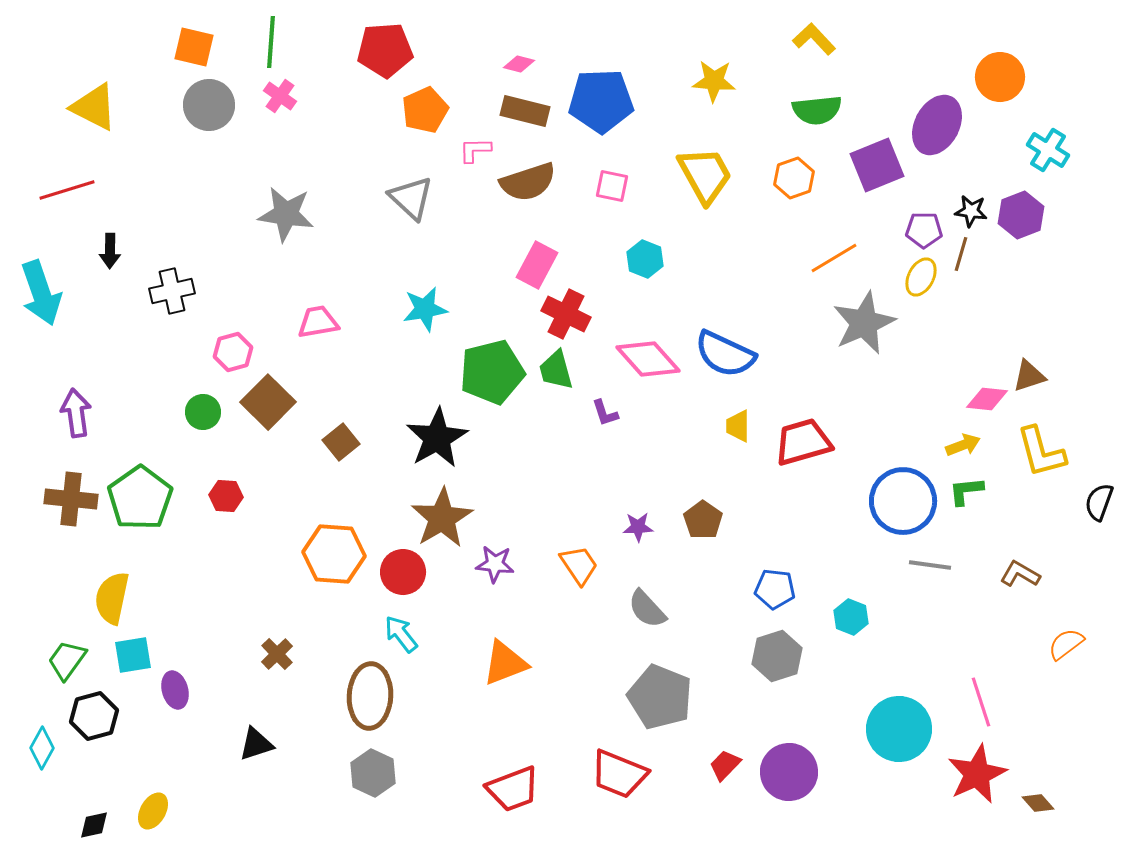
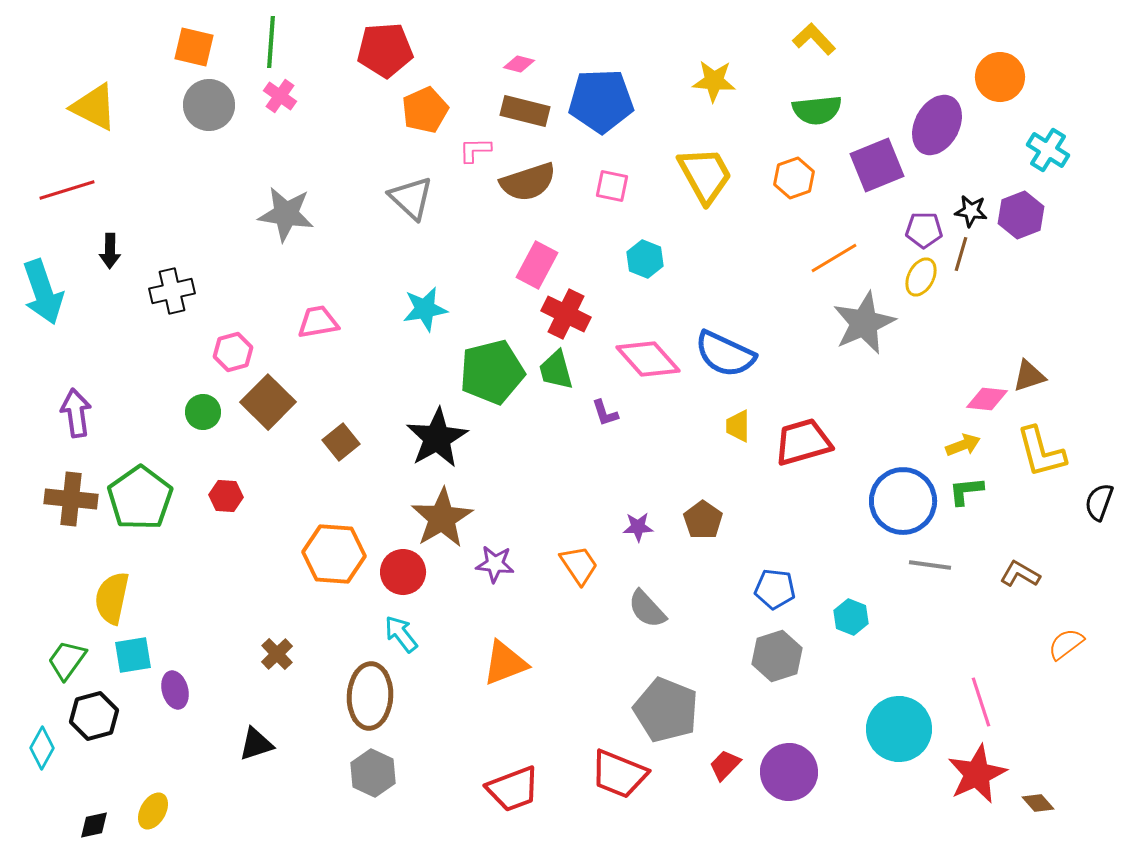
cyan arrow at (41, 293): moved 2 px right, 1 px up
gray pentagon at (660, 697): moved 6 px right, 13 px down
